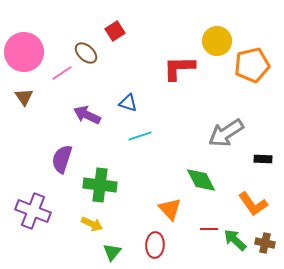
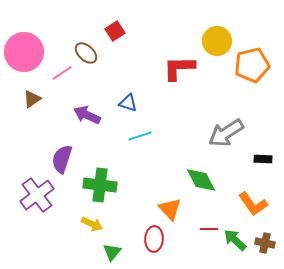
brown triangle: moved 8 px right, 2 px down; rotated 30 degrees clockwise
purple cross: moved 4 px right, 16 px up; rotated 32 degrees clockwise
red ellipse: moved 1 px left, 6 px up
